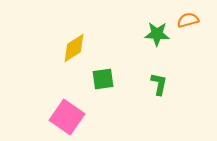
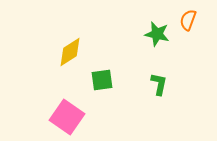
orange semicircle: rotated 55 degrees counterclockwise
green star: rotated 10 degrees clockwise
yellow diamond: moved 4 px left, 4 px down
green square: moved 1 px left, 1 px down
